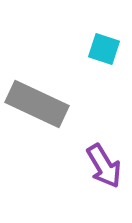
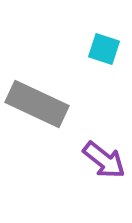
purple arrow: moved 6 px up; rotated 21 degrees counterclockwise
